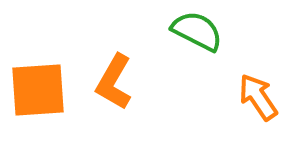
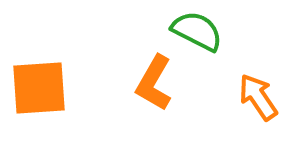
orange L-shape: moved 40 px right, 1 px down
orange square: moved 1 px right, 2 px up
